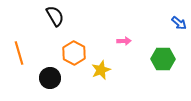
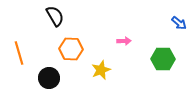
orange hexagon: moved 3 px left, 4 px up; rotated 25 degrees counterclockwise
black circle: moved 1 px left
